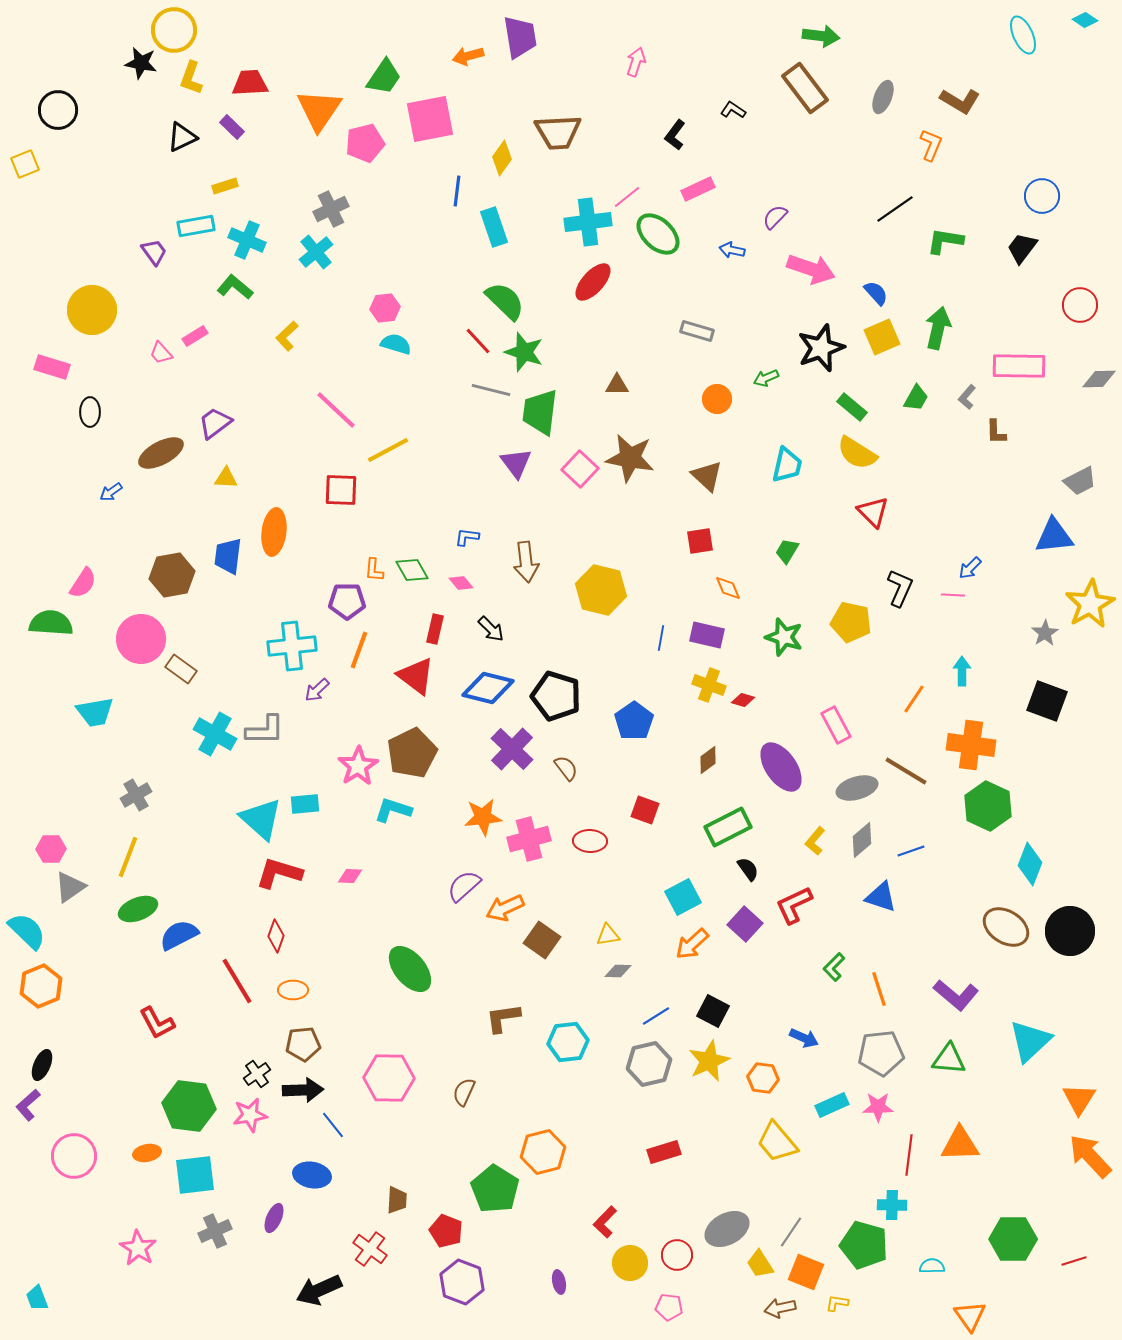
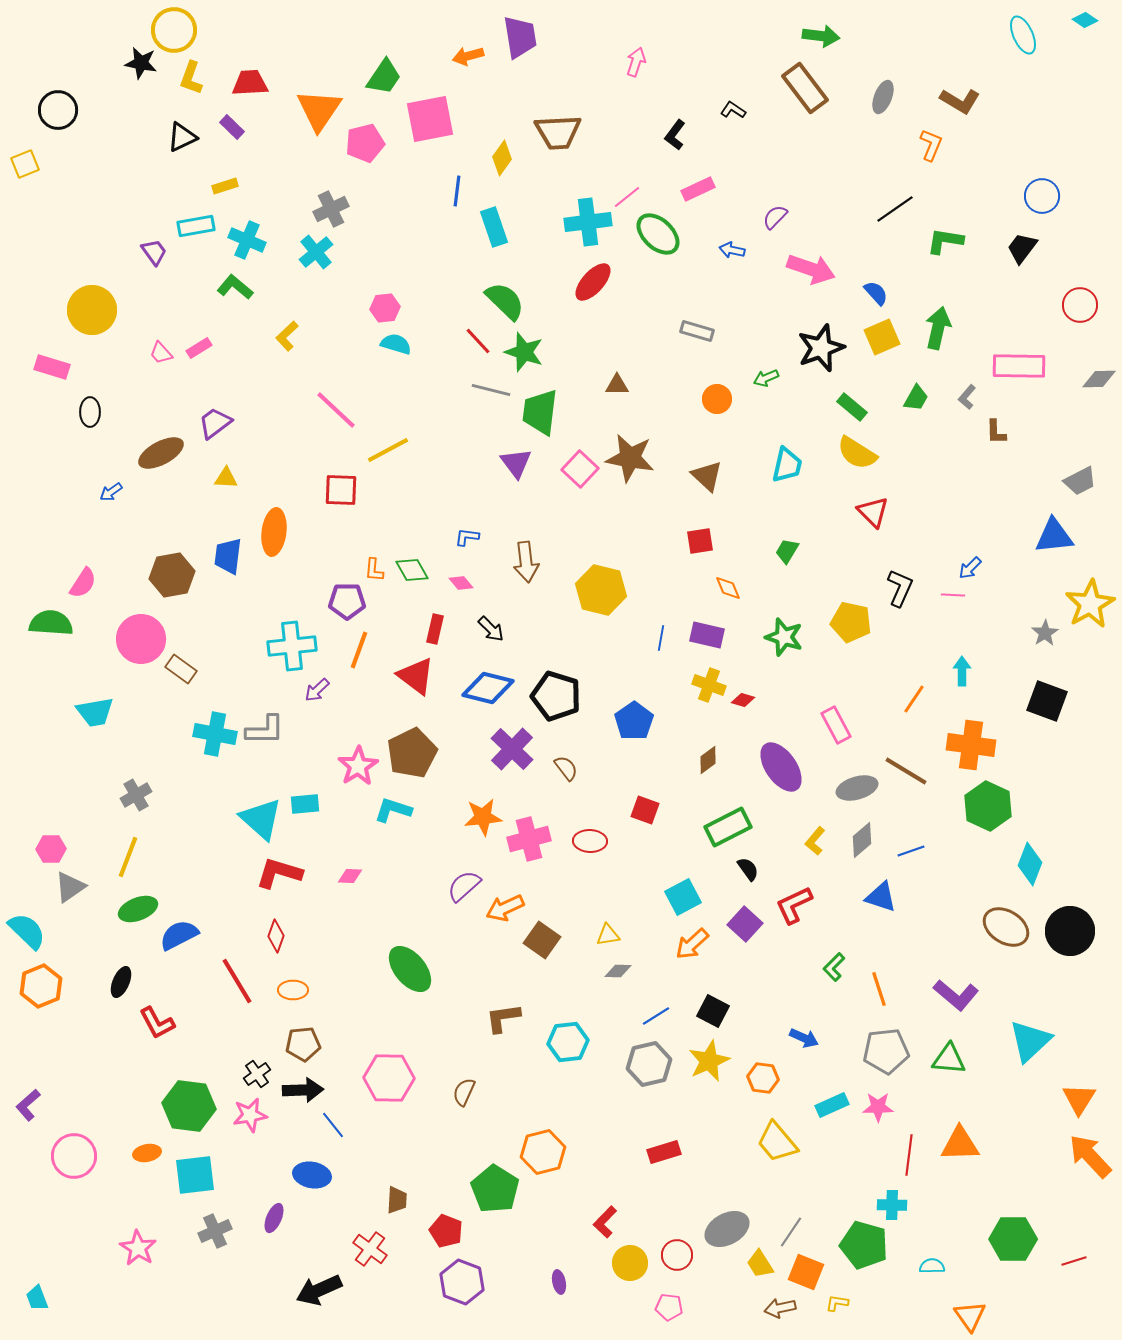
pink rectangle at (195, 336): moved 4 px right, 12 px down
cyan cross at (215, 734): rotated 18 degrees counterclockwise
gray pentagon at (881, 1053): moved 5 px right, 2 px up
black ellipse at (42, 1065): moved 79 px right, 83 px up
